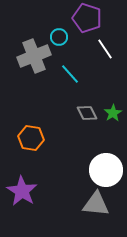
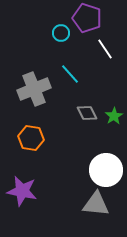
cyan circle: moved 2 px right, 4 px up
gray cross: moved 33 px down
green star: moved 1 px right, 3 px down
purple star: rotated 20 degrees counterclockwise
